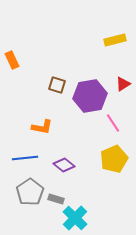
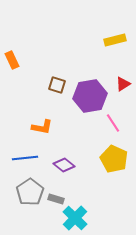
yellow pentagon: rotated 24 degrees counterclockwise
